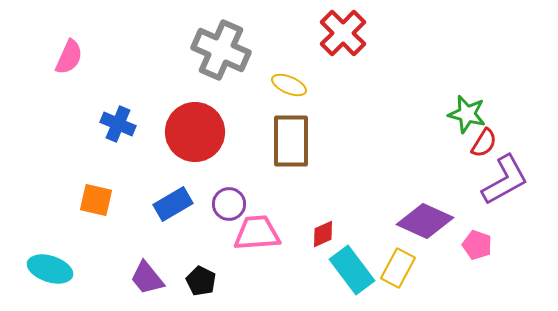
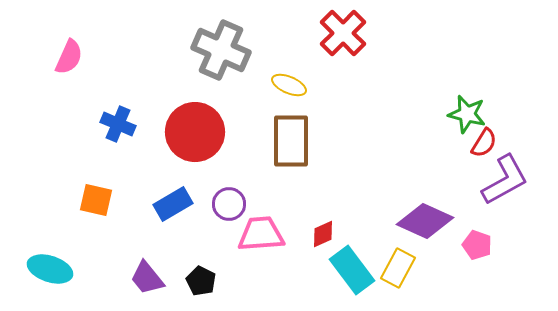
pink trapezoid: moved 4 px right, 1 px down
